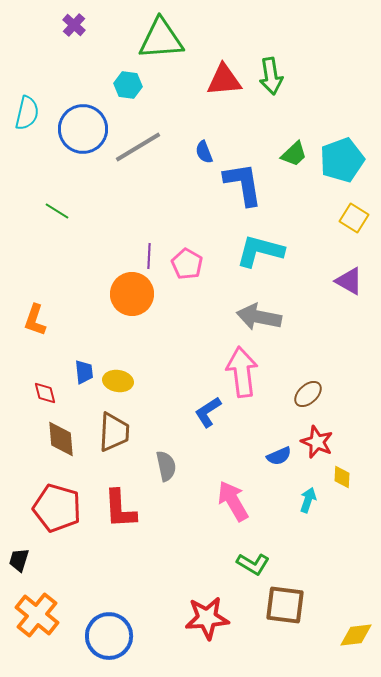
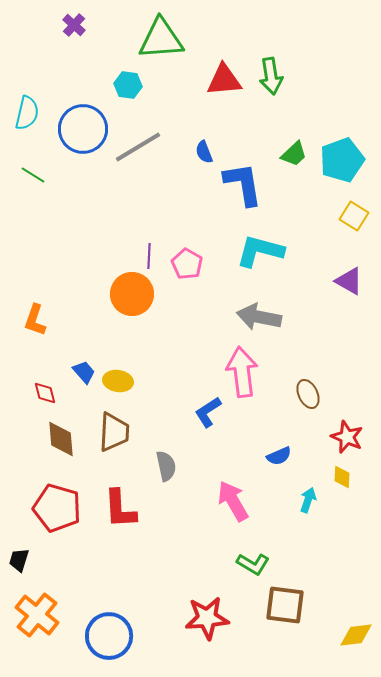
green line at (57, 211): moved 24 px left, 36 px up
yellow square at (354, 218): moved 2 px up
blue trapezoid at (84, 372): rotated 35 degrees counterclockwise
brown ellipse at (308, 394): rotated 72 degrees counterclockwise
red star at (317, 442): moved 30 px right, 5 px up
